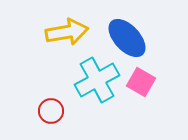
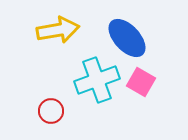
yellow arrow: moved 9 px left, 2 px up
cyan cross: rotated 9 degrees clockwise
